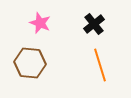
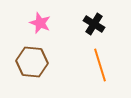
black cross: rotated 20 degrees counterclockwise
brown hexagon: moved 2 px right, 1 px up
